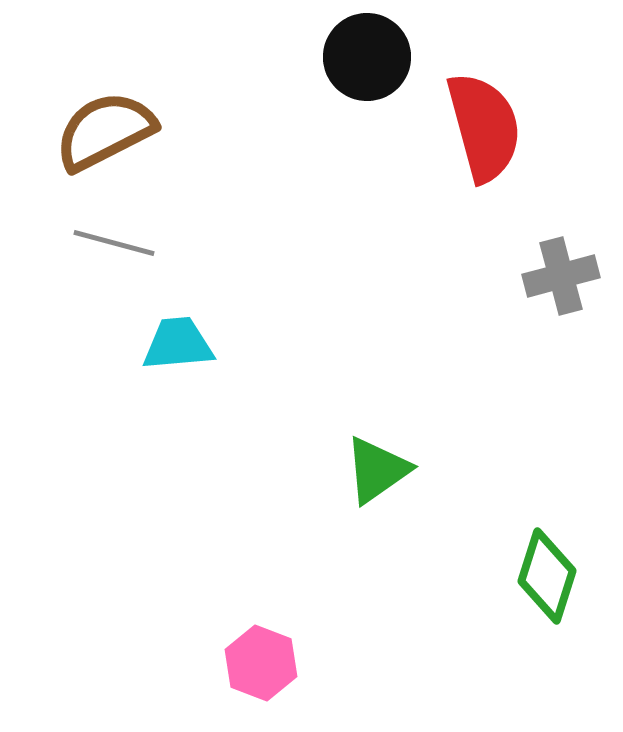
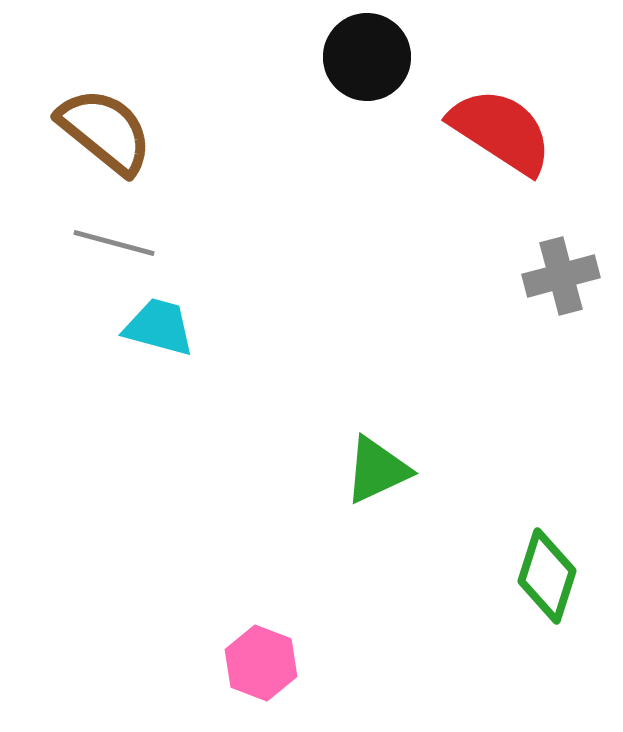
red semicircle: moved 17 px right, 4 px down; rotated 42 degrees counterclockwise
brown semicircle: rotated 66 degrees clockwise
cyan trapezoid: moved 19 px left, 17 px up; rotated 20 degrees clockwise
green triangle: rotated 10 degrees clockwise
